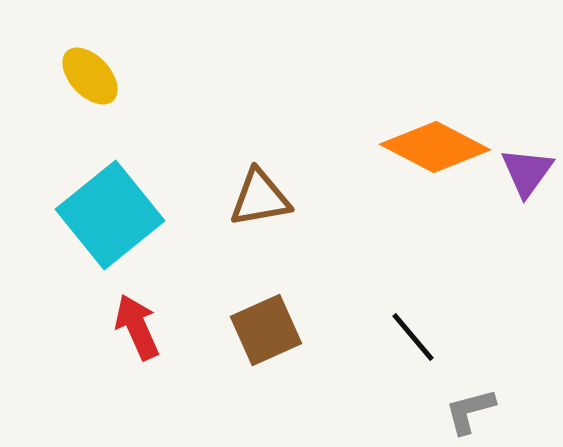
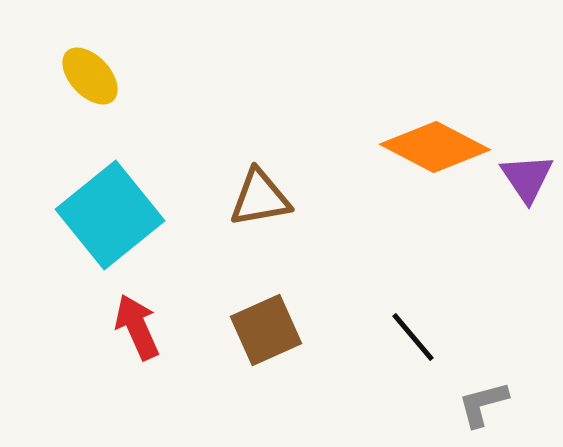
purple triangle: moved 6 px down; rotated 10 degrees counterclockwise
gray L-shape: moved 13 px right, 7 px up
